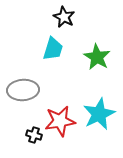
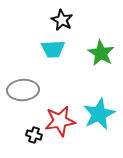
black star: moved 2 px left, 3 px down
cyan trapezoid: rotated 70 degrees clockwise
green star: moved 4 px right, 4 px up
